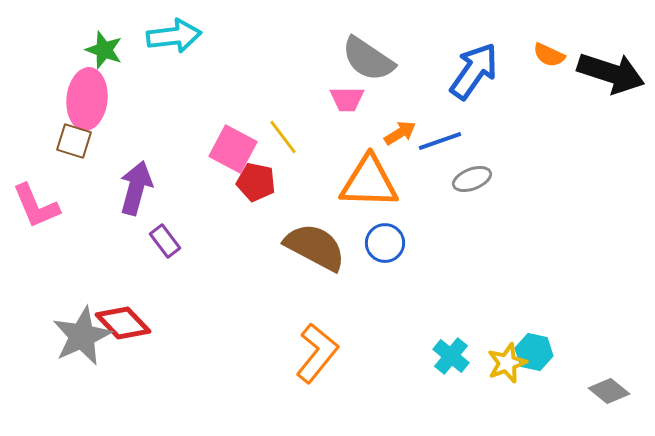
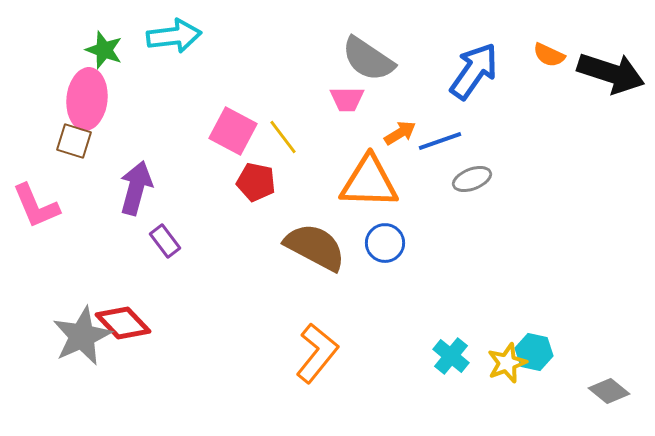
pink square: moved 18 px up
